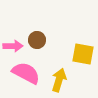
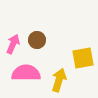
pink arrow: moved 2 px up; rotated 66 degrees counterclockwise
yellow square: moved 4 px down; rotated 20 degrees counterclockwise
pink semicircle: rotated 28 degrees counterclockwise
